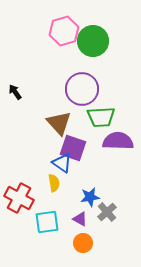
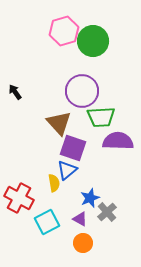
purple circle: moved 2 px down
blue triangle: moved 5 px right, 7 px down; rotated 45 degrees clockwise
blue star: moved 1 px down; rotated 12 degrees counterclockwise
cyan square: rotated 20 degrees counterclockwise
